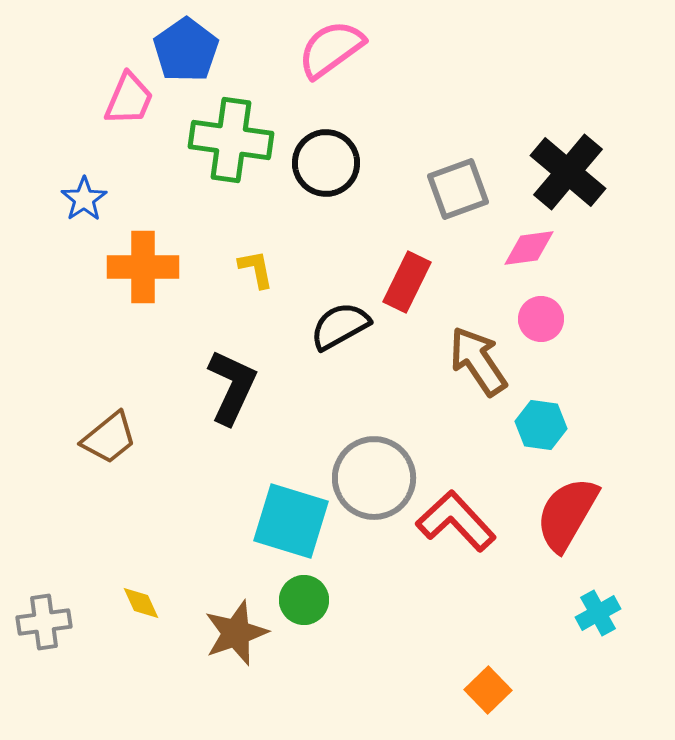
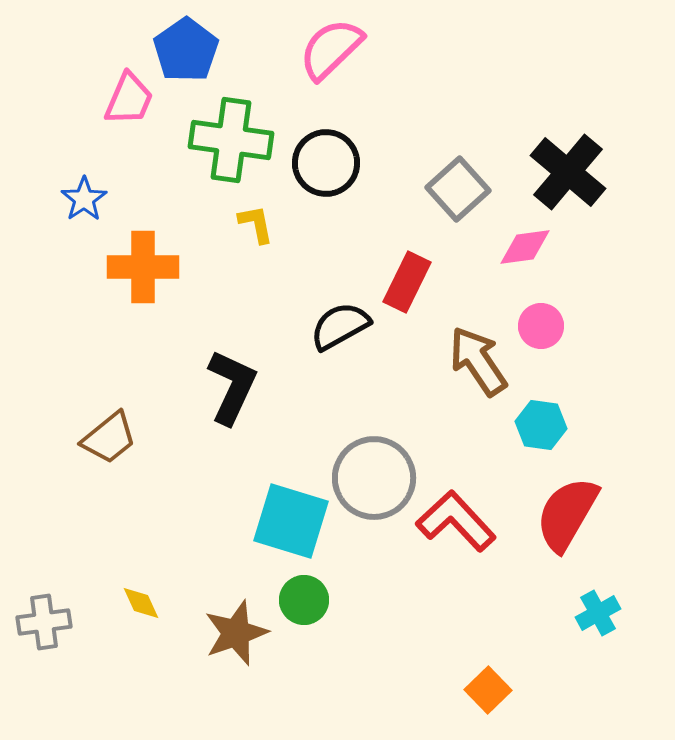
pink semicircle: rotated 8 degrees counterclockwise
gray square: rotated 22 degrees counterclockwise
pink diamond: moved 4 px left, 1 px up
yellow L-shape: moved 45 px up
pink circle: moved 7 px down
